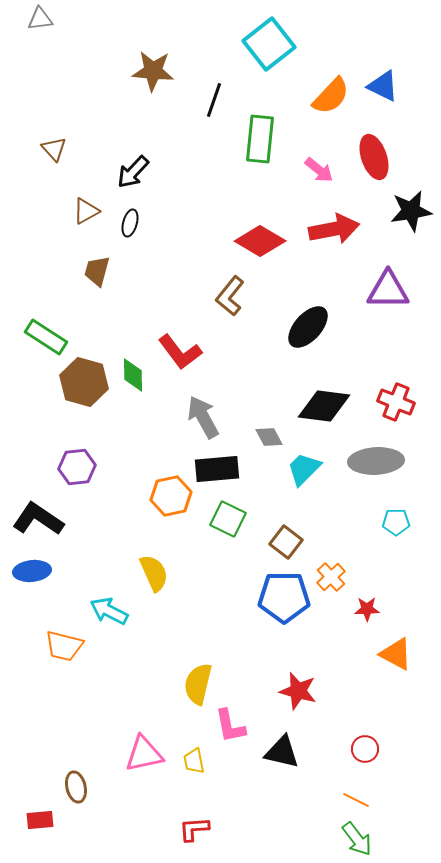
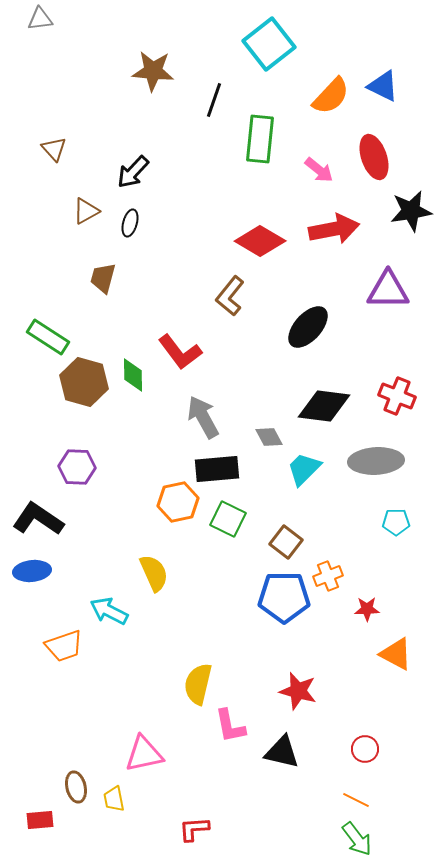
brown trapezoid at (97, 271): moved 6 px right, 7 px down
green rectangle at (46, 337): moved 2 px right
red cross at (396, 402): moved 1 px right, 6 px up
purple hexagon at (77, 467): rotated 9 degrees clockwise
orange hexagon at (171, 496): moved 7 px right, 6 px down
orange cross at (331, 577): moved 3 px left, 1 px up; rotated 20 degrees clockwise
orange trapezoid at (64, 646): rotated 33 degrees counterclockwise
yellow trapezoid at (194, 761): moved 80 px left, 38 px down
